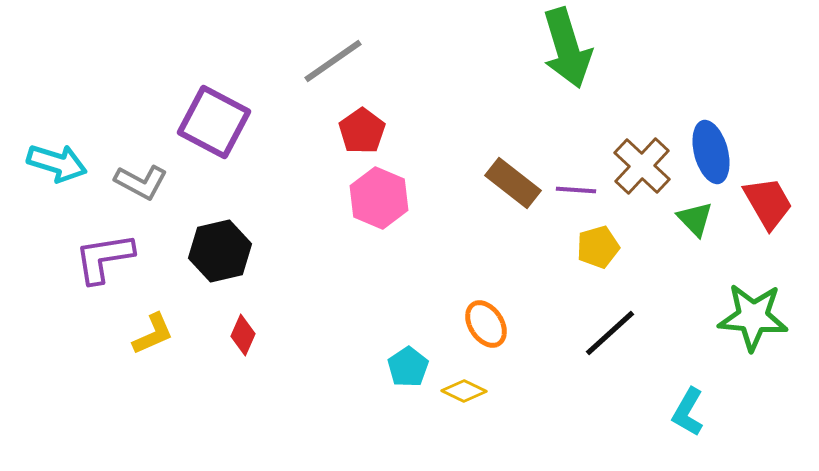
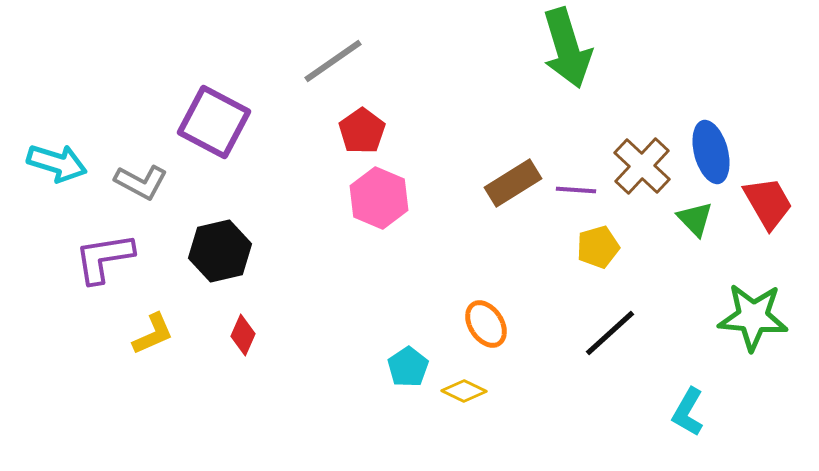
brown rectangle: rotated 70 degrees counterclockwise
